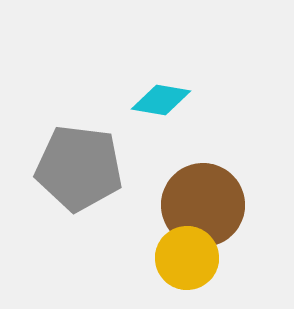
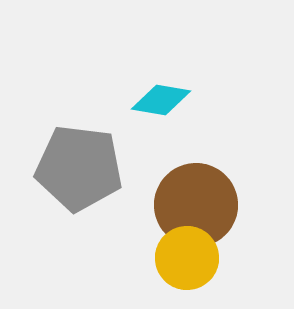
brown circle: moved 7 px left
